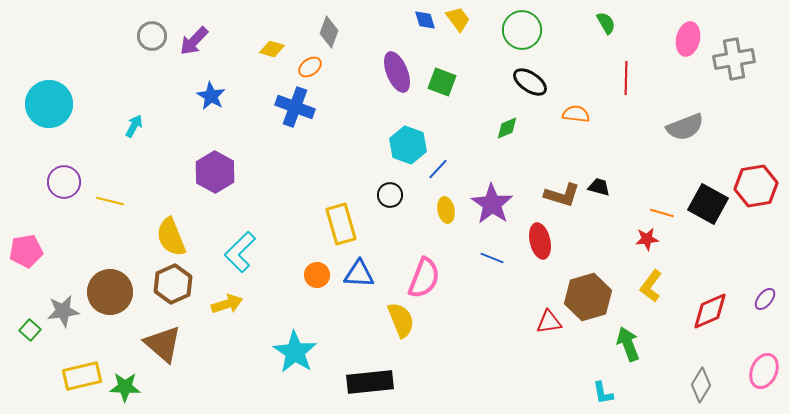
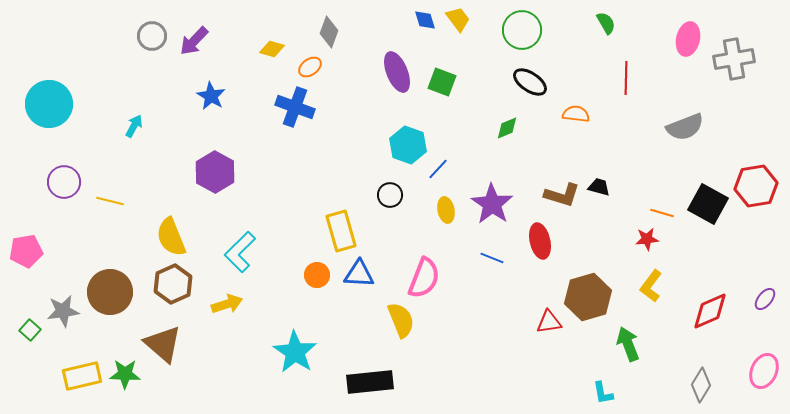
yellow rectangle at (341, 224): moved 7 px down
green star at (125, 387): moved 13 px up
